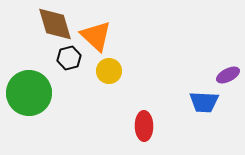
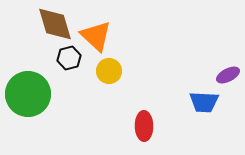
green circle: moved 1 px left, 1 px down
